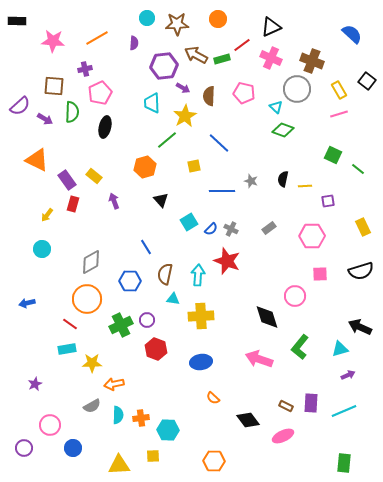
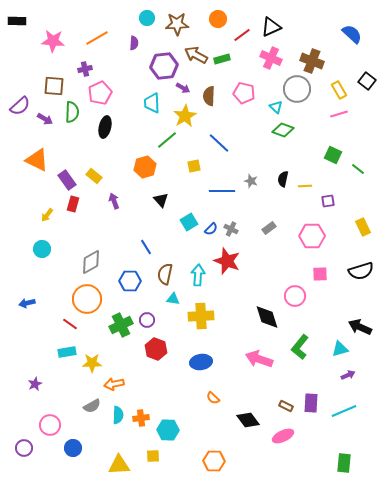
red line at (242, 45): moved 10 px up
cyan rectangle at (67, 349): moved 3 px down
